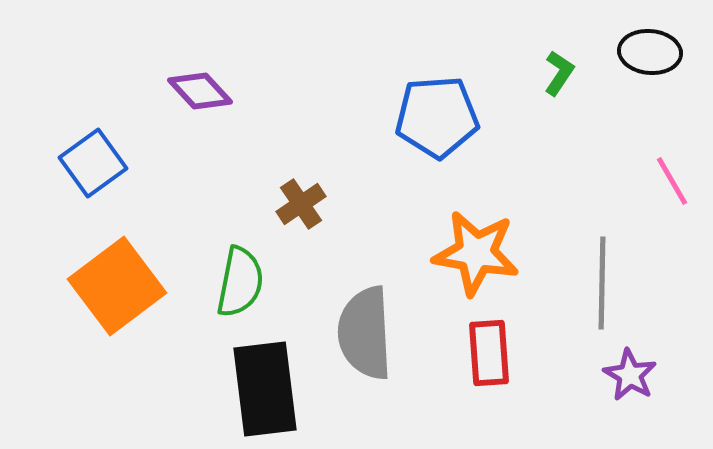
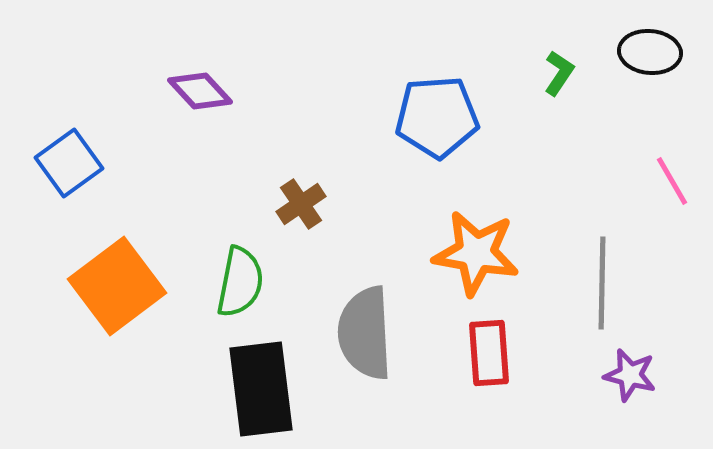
blue square: moved 24 px left
purple star: rotated 16 degrees counterclockwise
black rectangle: moved 4 px left
